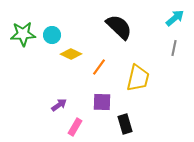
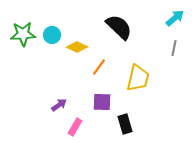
yellow diamond: moved 6 px right, 7 px up
